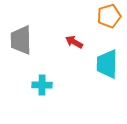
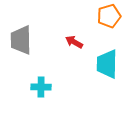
cyan cross: moved 1 px left, 2 px down
